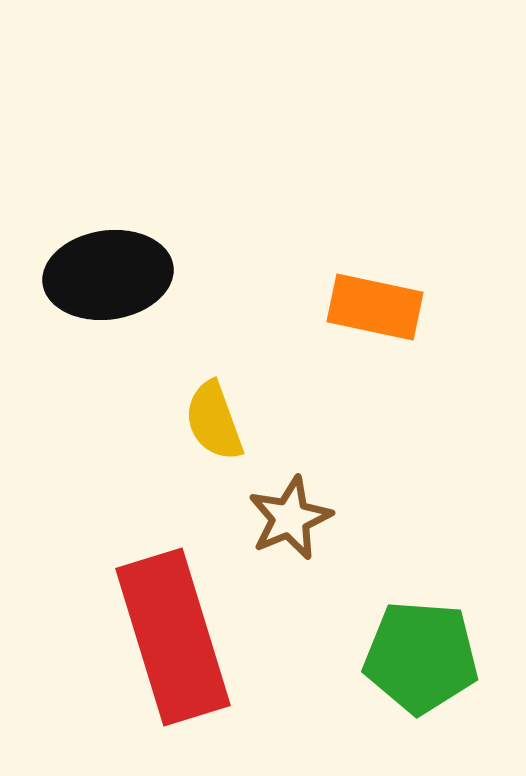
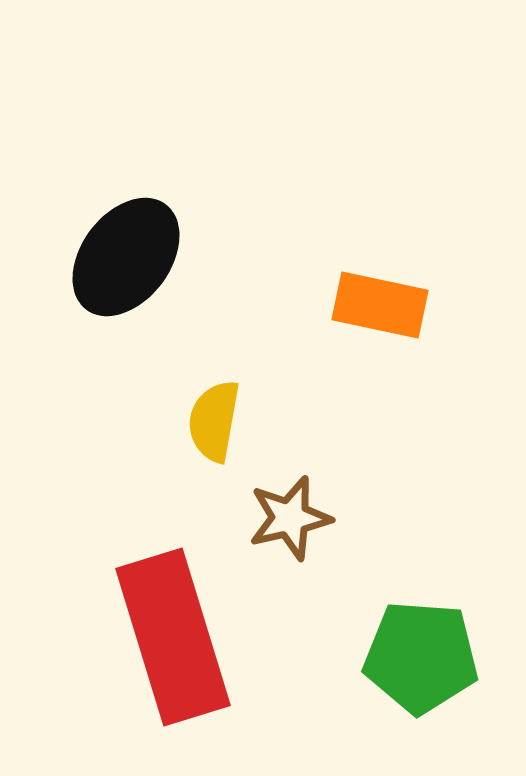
black ellipse: moved 18 px right, 18 px up; rotated 45 degrees counterclockwise
orange rectangle: moved 5 px right, 2 px up
yellow semicircle: rotated 30 degrees clockwise
brown star: rotated 10 degrees clockwise
